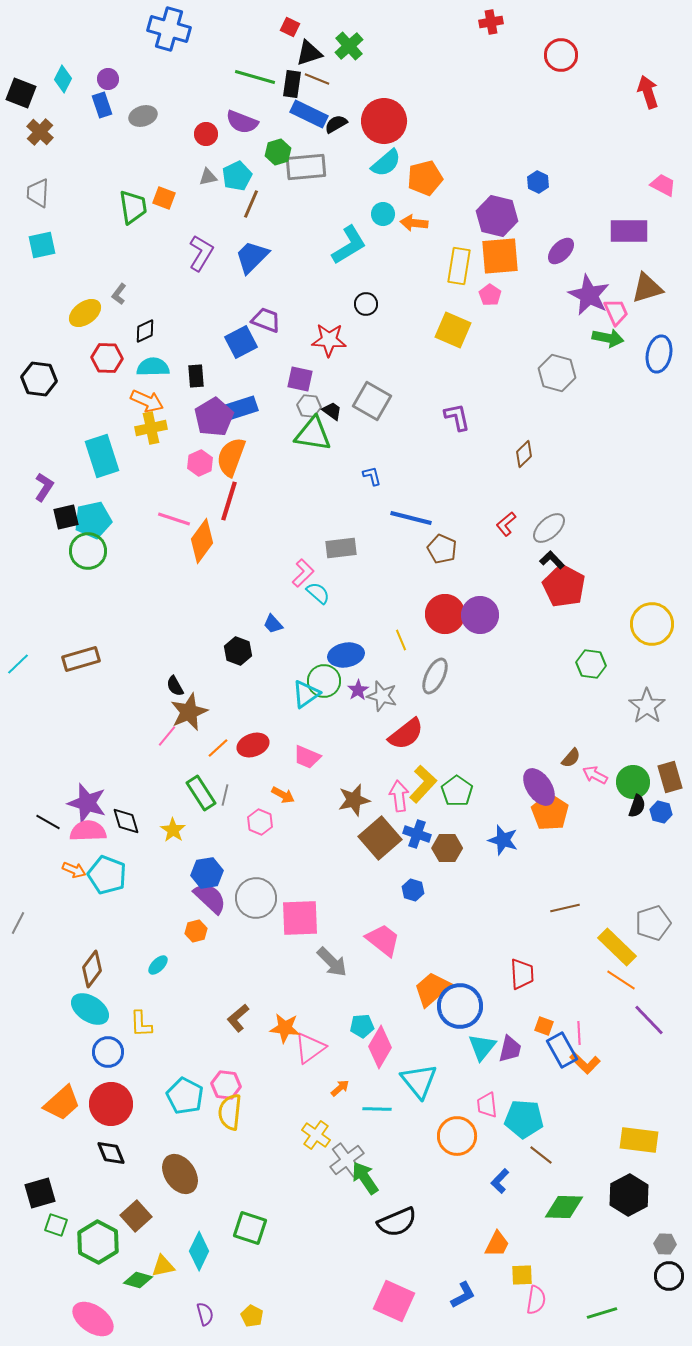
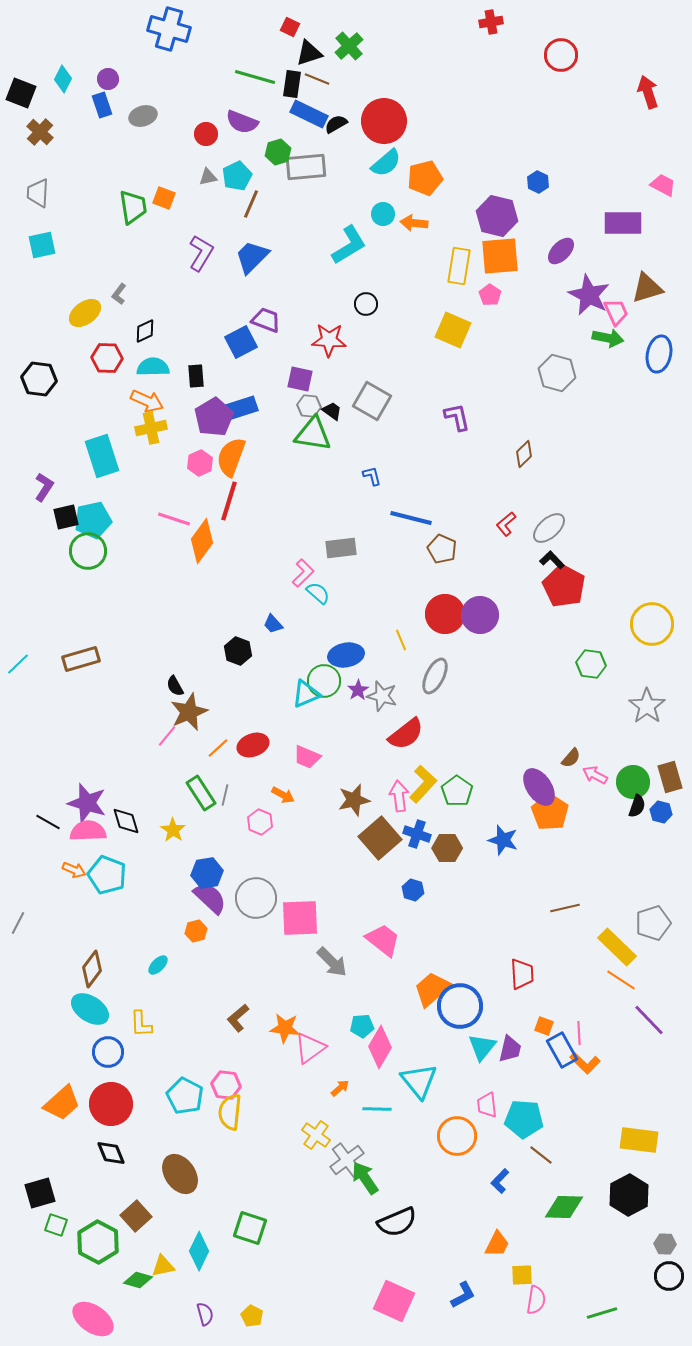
purple rectangle at (629, 231): moved 6 px left, 8 px up
cyan triangle at (306, 694): rotated 12 degrees clockwise
